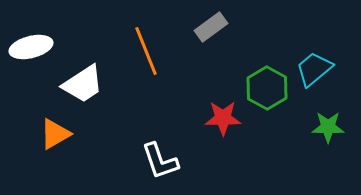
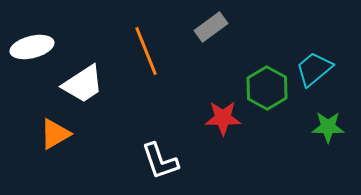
white ellipse: moved 1 px right
